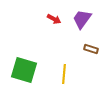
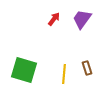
red arrow: rotated 80 degrees counterclockwise
brown rectangle: moved 4 px left, 19 px down; rotated 56 degrees clockwise
